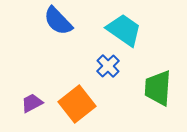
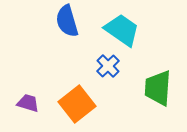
blue semicircle: moved 9 px right; rotated 28 degrees clockwise
cyan trapezoid: moved 2 px left
purple trapezoid: moved 4 px left; rotated 45 degrees clockwise
